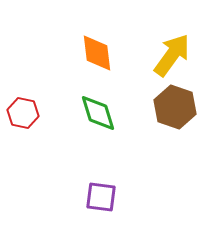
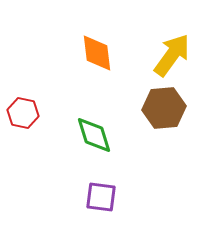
brown hexagon: moved 11 px left, 1 px down; rotated 24 degrees counterclockwise
green diamond: moved 4 px left, 22 px down
